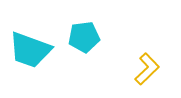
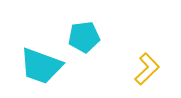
cyan trapezoid: moved 11 px right, 16 px down
